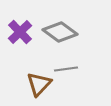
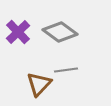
purple cross: moved 2 px left
gray line: moved 1 px down
